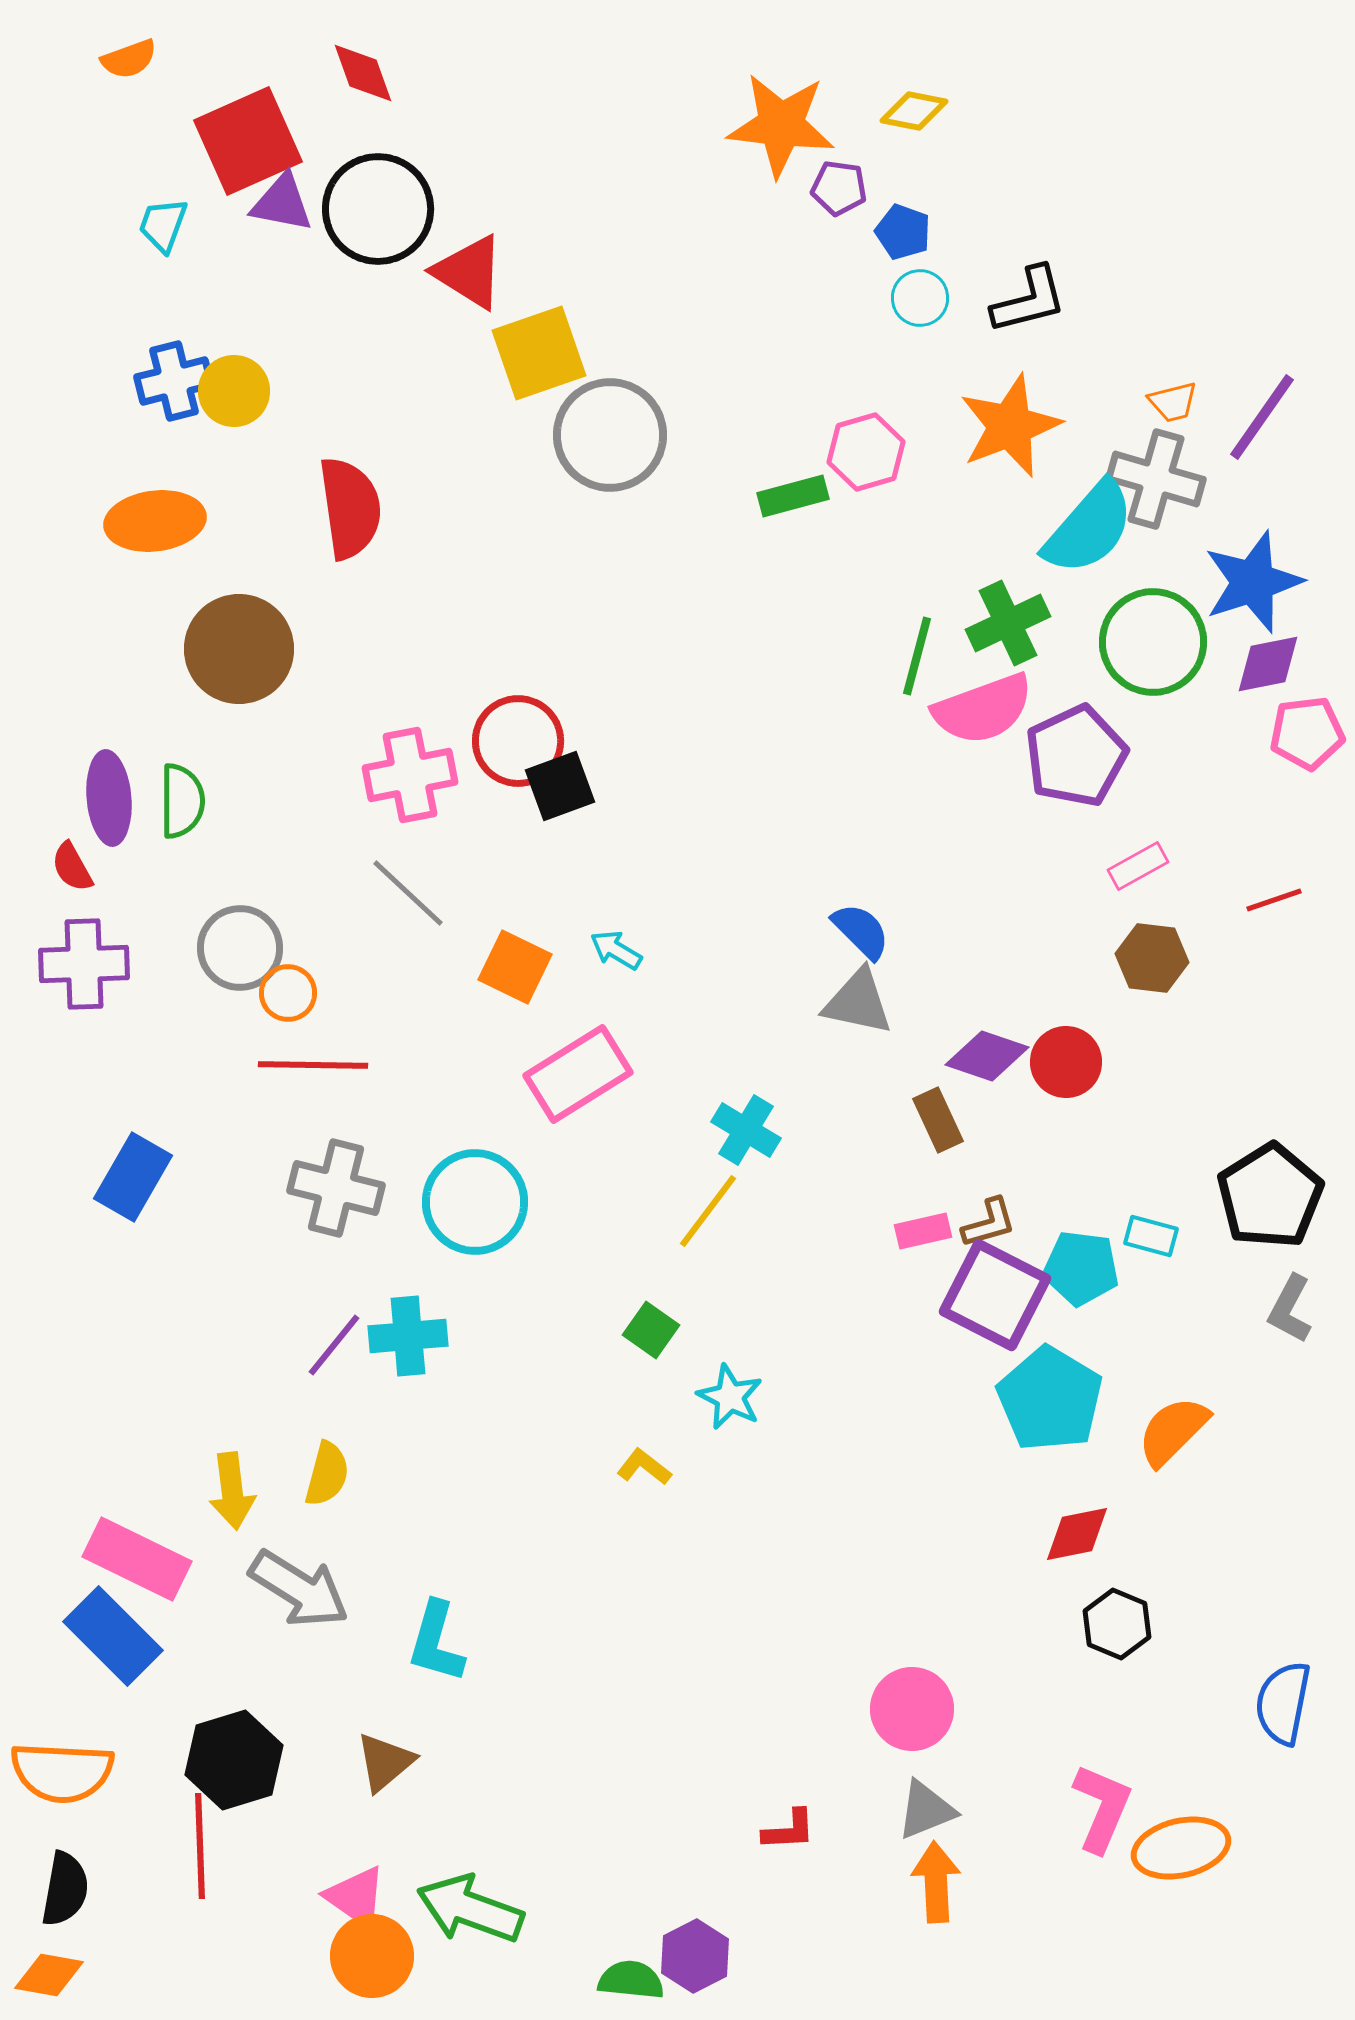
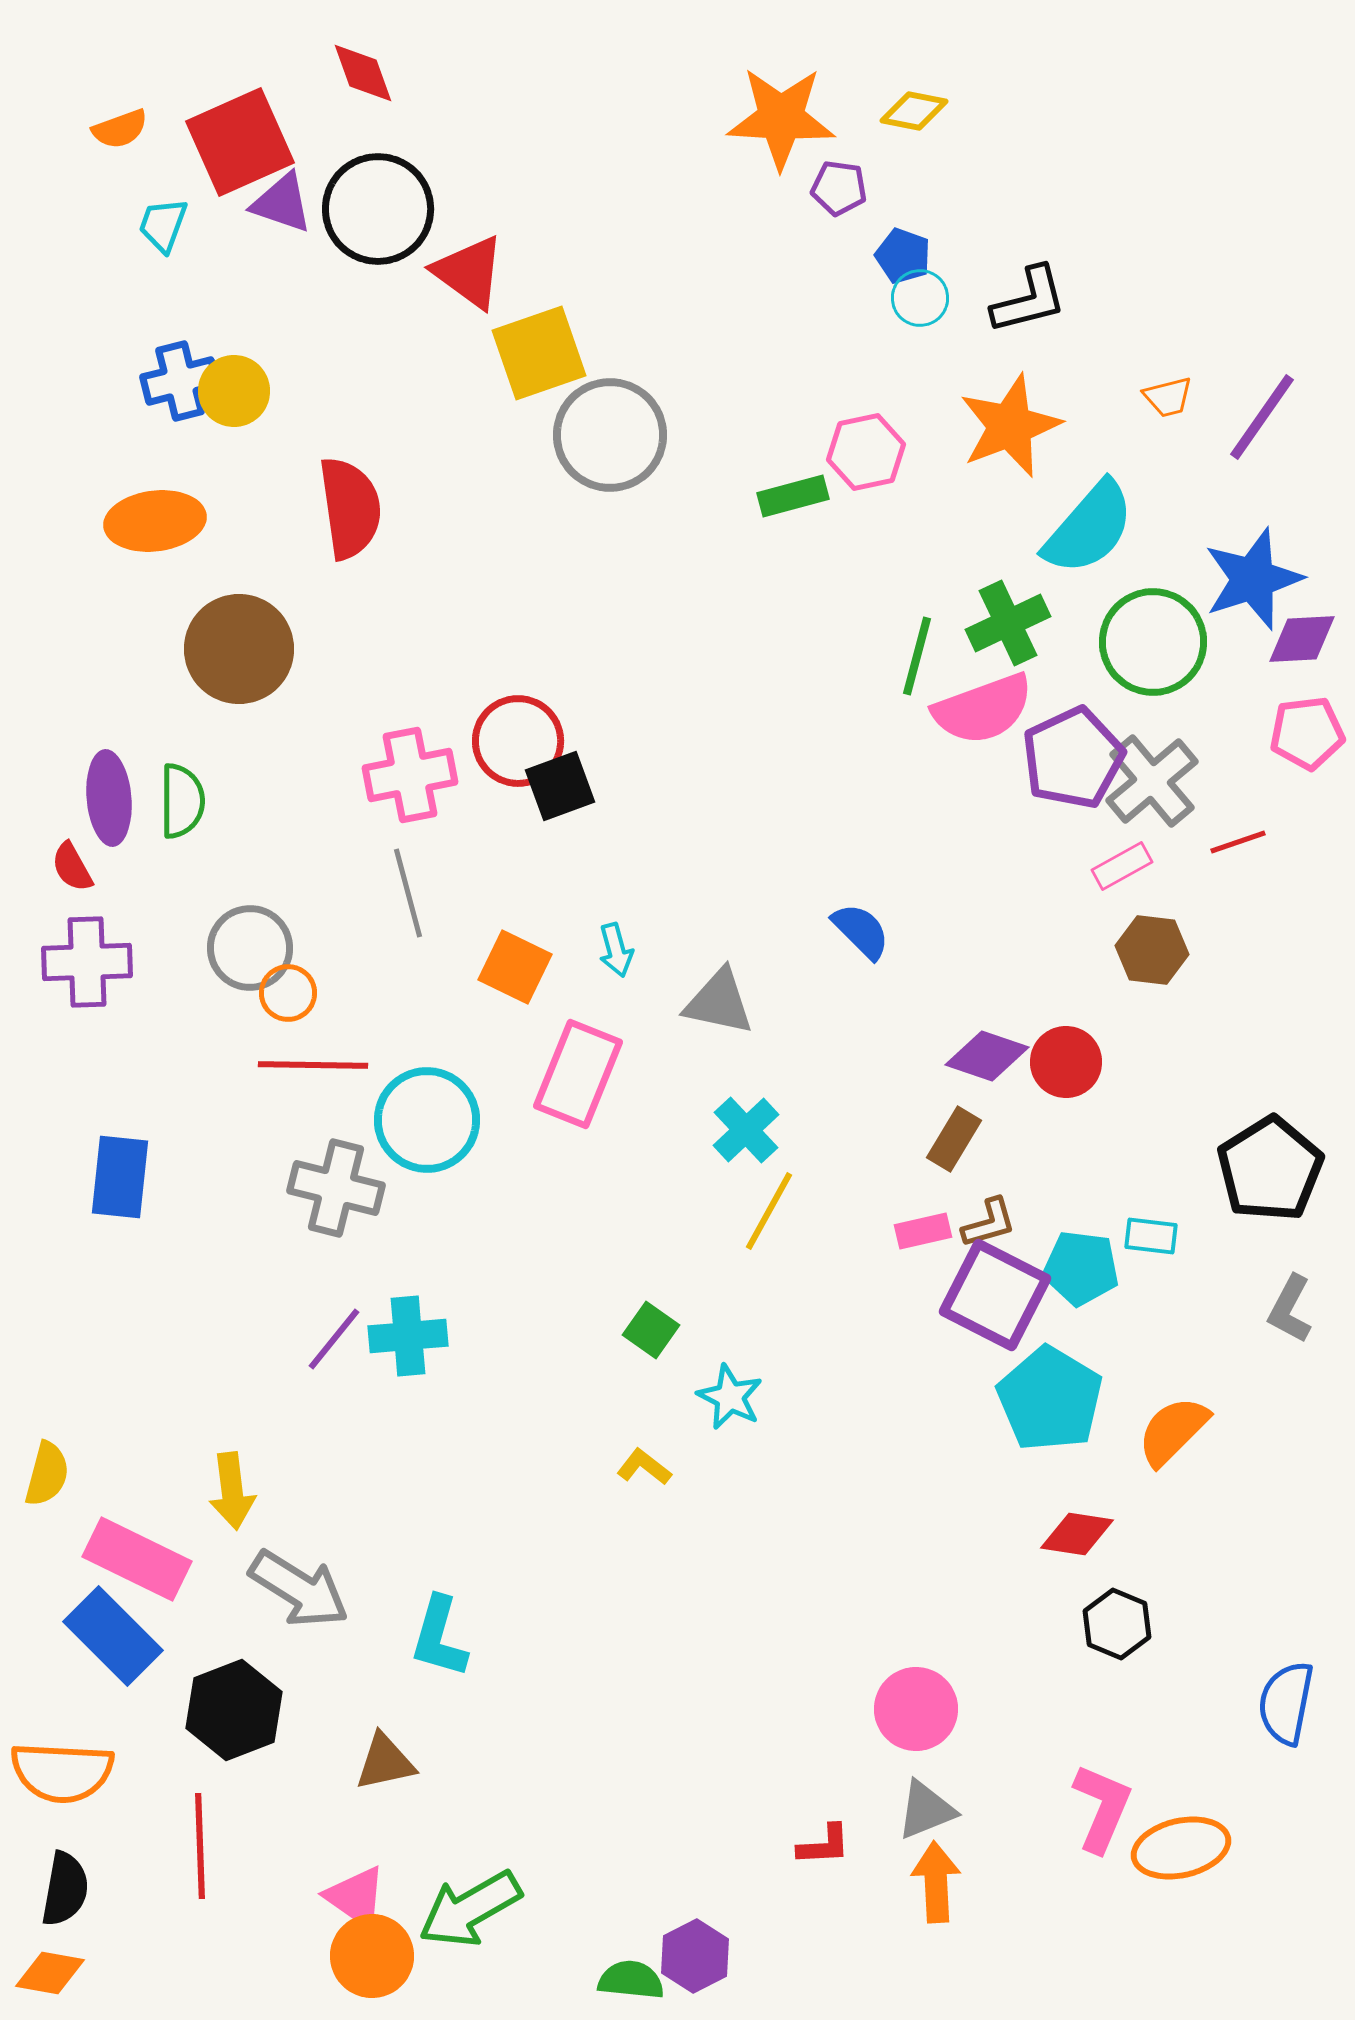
orange semicircle at (129, 59): moved 9 px left, 70 px down
orange star at (781, 125): moved 7 px up; rotated 4 degrees counterclockwise
red square at (248, 141): moved 8 px left, 1 px down
purple triangle at (282, 203): rotated 8 degrees clockwise
blue pentagon at (903, 232): moved 24 px down
red triangle at (469, 272): rotated 4 degrees clockwise
blue cross at (174, 381): moved 6 px right
orange trapezoid at (1173, 402): moved 5 px left, 5 px up
pink hexagon at (866, 452): rotated 4 degrees clockwise
gray cross at (1156, 479): moved 4 px left, 302 px down; rotated 34 degrees clockwise
blue star at (1253, 582): moved 3 px up
purple diamond at (1268, 664): moved 34 px right, 25 px up; rotated 8 degrees clockwise
purple pentagon at (1076, 756): moved 3 px left, 2 px down
pink rectangle at (1138, 866): moved 16 px left
gray line at (408, 893): rotated 32 degrees clockwise
red line at (1274, 900): moved 36 px left, 58 px up
gray circle at (240, 948): moved 10 px right
cyan arrow at (616, 950): rotated 136 degrees counterclockwise
brown hexagon at (1152, 958): moved 8 px up
purple cross at (84, 964): moved 3 px right, 2 px up
gray triangle at (858, 1002): moved 139 px left
pink rectangle at (578, 1074): rotated 36 degrees counterclockwise
brown rectangle at (938, 1120): moved 16 px right, 19 px down; rotated 56 degrees clockwise
cyan cross at (746, 1130): rotated 16 degrees clockwise
blue rectangle at (133, 1177): moved 13 px left; rotated 24 degrees counterclockwise
black pentagon at (1270, 1196): moved 27 px up
cyan circle at (475, 1202): moved 48 px left, 82 px up
yellow line at (708, 1211): moved 61 px right; rotated 8 degrees counterclockwise
cyan rectangle at (1151, 1236): rotated 8 degrees counterclockwise
purple line at (334, 1345): moved 6 px up
yellow semicircle at (327, 1474): moved 280 px left
red diamond at (1077, 1534): rotated 20 degrees clockwise
cyan L-shape at (436, 1642): moved 3 px right, 5 px up
blue semicircle at (1283, 1703): moved 3 px right
pink circle at (912, 1709): moved 4 px right
black hexagon at (234, 1760): moved 50 px up; rotated 4 degrees counterclockwise
brown triangle at (385, 1762): rotated 28 degrees clockwise
red L-shape at (789, 1830): moved 35 px right, 15 px down
green arrow at (470, 1909): rotated 50 degrees counterclockwise
orange diamond at (49, 1975): moved 1 px right, 2 px up
